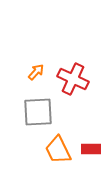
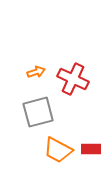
orange arrow: rotated 30 degrees clockwise
gray square: rotated 12 degrees counterclockwise
orange trapezoid: rotated 36 degrees counterclockwise
